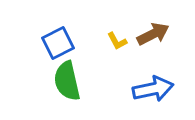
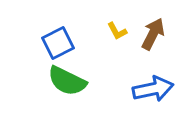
brown arrow: rotated 36 degrees counterclockwise
yellow L-shape: moved 10 px up
green semicircle: rotated 51 degrees counterclockwise
